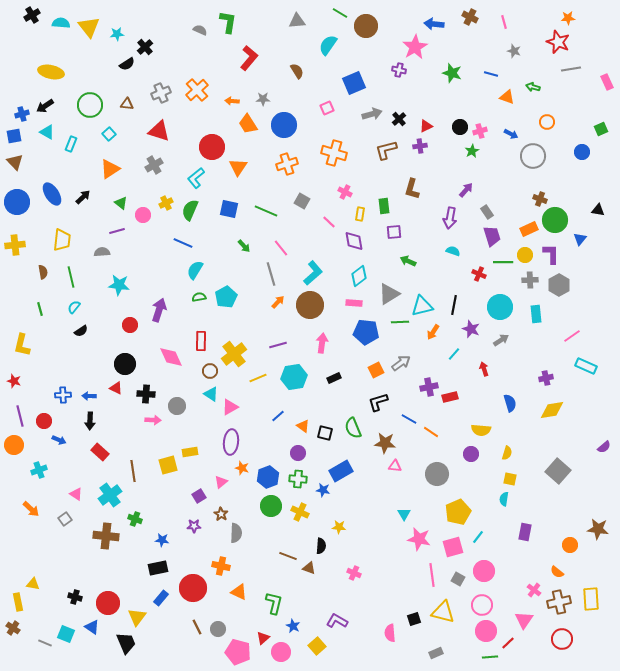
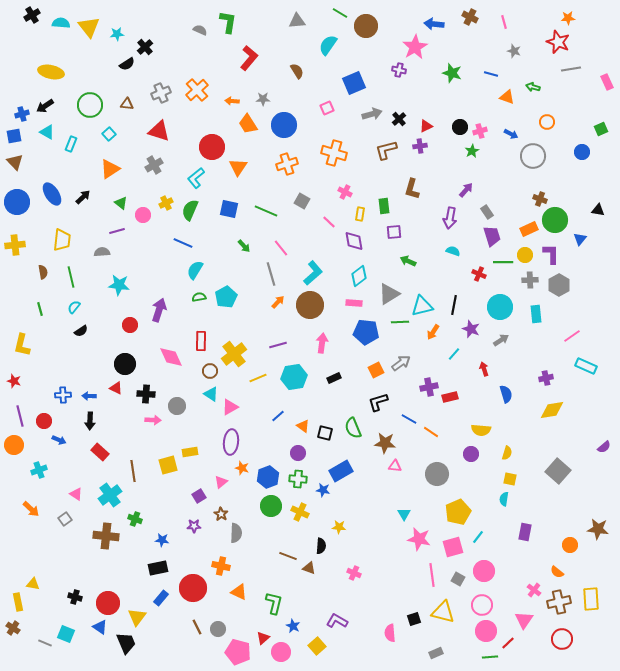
blue semicircle at (510, 403): moved 4 px left, 9 px up
blue triangle at (92, 627): moved 8 px right
